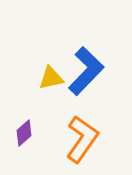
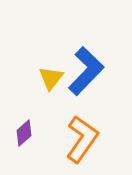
yellow triangle: rotated 40 degrees counterclockwise
